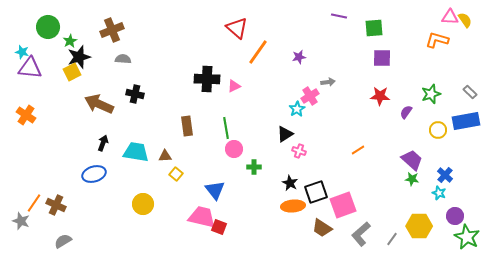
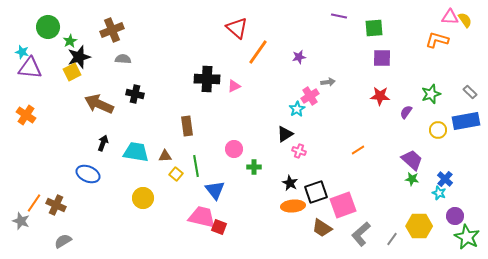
green line at (226, 128): moved 30 px left, 38 px down
blue ellipse at (94, 174): moved 6 px left; rotated 40 degrees clockwise
blue cross at (445, 175): moved 4 px down
yellow circle at (143, 204): moved 6 px up
